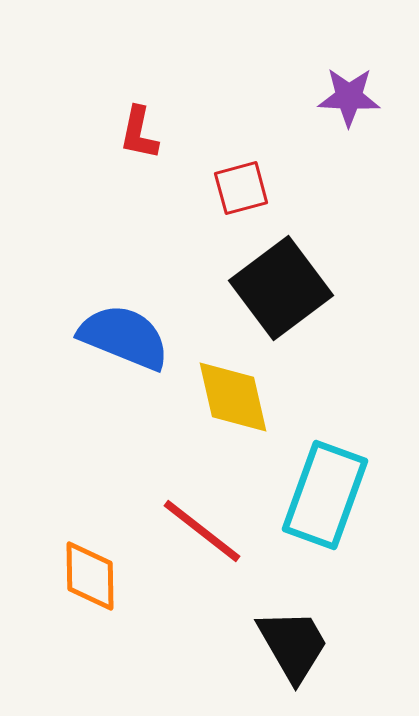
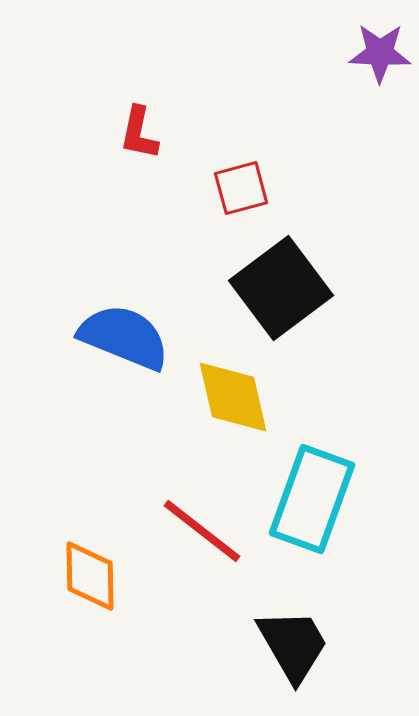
purple star: moved 31 px right, 44 px up
cyan rectangle: moved 13 px left, 4 px down
